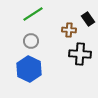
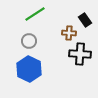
green line: moved 2 px right
black rectangle: moved 3 px left, 1 px down
brown cross: moved 3 px down
gray circle: moved 2 px left
